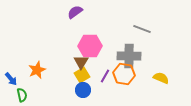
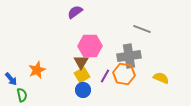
gray cross: rotated 10 degrees counterclockwise
